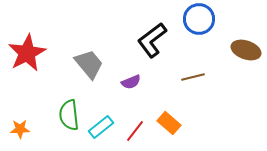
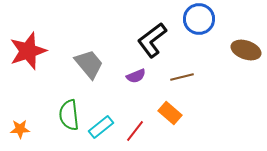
red star: moved 1 px right, 2 px up; rotated 9 degrees clockwise
brown line: moved 11 px left
purple semicircle: moved 5 px right, 6 px up
orange rectangle: moved 1 px right, 10 px up
